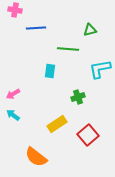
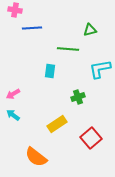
blue line: moved 4 px left
red square: moved 3 px right, 3 px down
